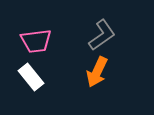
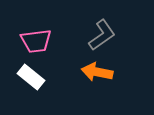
orange arrow: rotated 76 degrees clockwise
white rectangle: rotated 12 degrees counterclockwise
